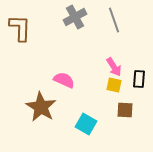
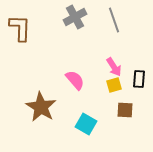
pink semicircle: moved 11 px right; rotated 25 degrees clockwise
yellow square: rotated 28 degrees counterclockwise
